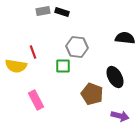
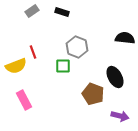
gray rectangle: moved 11 px left; rotated 24 degrees counterclockwise
gray hexagon: rotated 15 degrees clockwise
yellow semicircle: rotated 30 degrees counterclockwise
brown pentagon: moved 1 px right
pink rectangle: moved 12 px left
